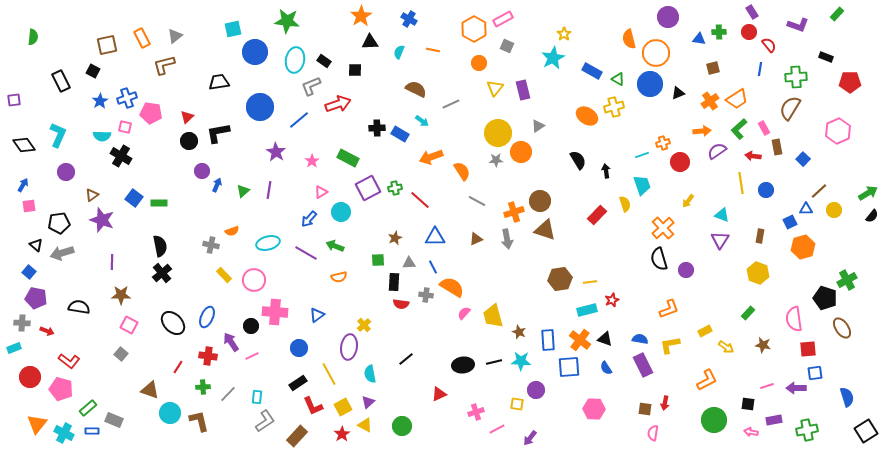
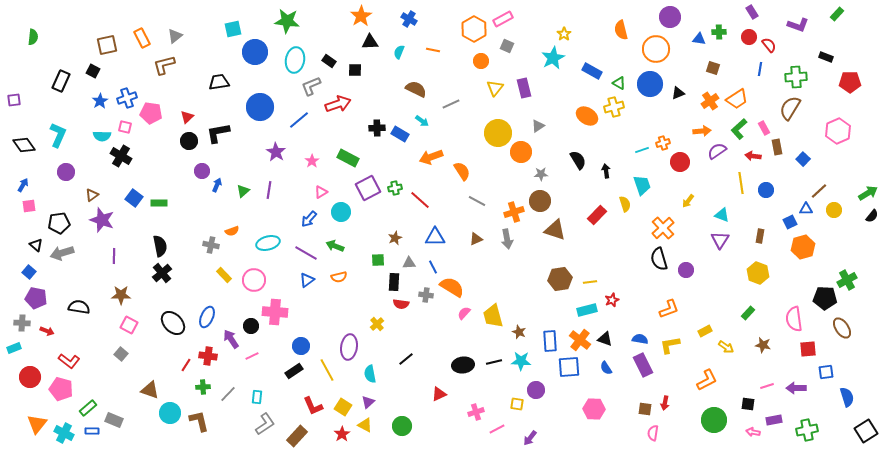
purple circle at (668, 17): moved 2 px right
red circle at (749, 32): moved 5 px down
orange semicircle at (629, 39): moved 8 px left, 9 px up
orange circle at (656, 53): moved 4 px up
black rectangle at (324, 61): moved 5 px right
orange circle at (479, 63): moved 2 px right, 2 px up
brown square at (713, 68): rotated 32 degrees clockwise
green triangle at (618, 79): moved 1 px right, 4 px down
black rectangle at (61, 81): rotated 50 degrees clockwise
purple rectangle at (523, 90): moved 1 px right, 2 px up
cyan line at (642, 155): moved 5 px up
gray star at (496, 160): moved 45 px right, 14 px down
brown triangle at (545, 230): moved 10 px right
purple line at (112, 262): moved 2 px right, 6 px up
black pentagon at (825, 298): rotated 15 degrees counterclockwise
blue triangle at (317, 315): moved 10 px left, 35 px up
yellow cross at (364, 325): moved 13 px right, 1 px up
blue rectangle at (548, 340): moved 2 px right, 1 px down
purple arrow at (231, 342): moved 3 px up
blue circle at (299, 348): moved 2 px right, 2 px up
red line at (178, 367): moved 8 px right, 2 px up
blue square at (815, 373): moved 11 px right, 1 px up
yellow line at (329, 374): moved 2 px left, 4 px up
black rectangle at (298, 383): moved 4 px left, 12 px up
yellow square at (343, 407): rotated 30 degrees counterclockwise
gray L-shape at (265, 421): moved 3 px down
pink arrow at (751, 432): moved 2 px right
